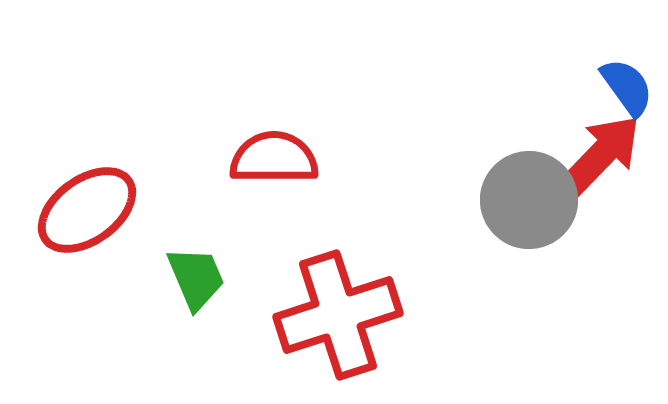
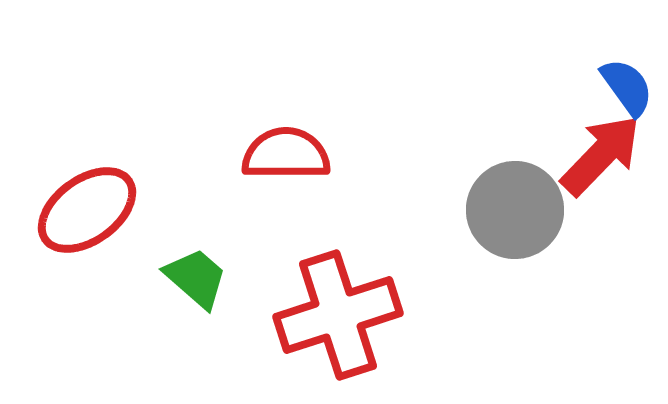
red semicircle: moved 12 px right, 4 px up
gray circle: moved 14 px left, 10 px down
green trapezoid: rotated 26 degrees counterclockwise
